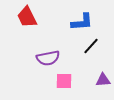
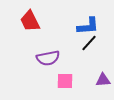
red trapezoid: moved 3 px right, 4 px down
blue L-shape: moved 6 px right, 4 px down
black line: moved 2 px left, 3 px up
pink square: moved 1 px right
